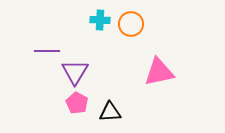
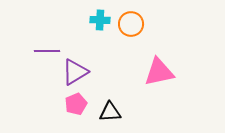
purple triangle: rotated 28 degrees clockwise
pink pentagon: moved 1 px left, 1 px down; rotated 20 degrees clockwise
